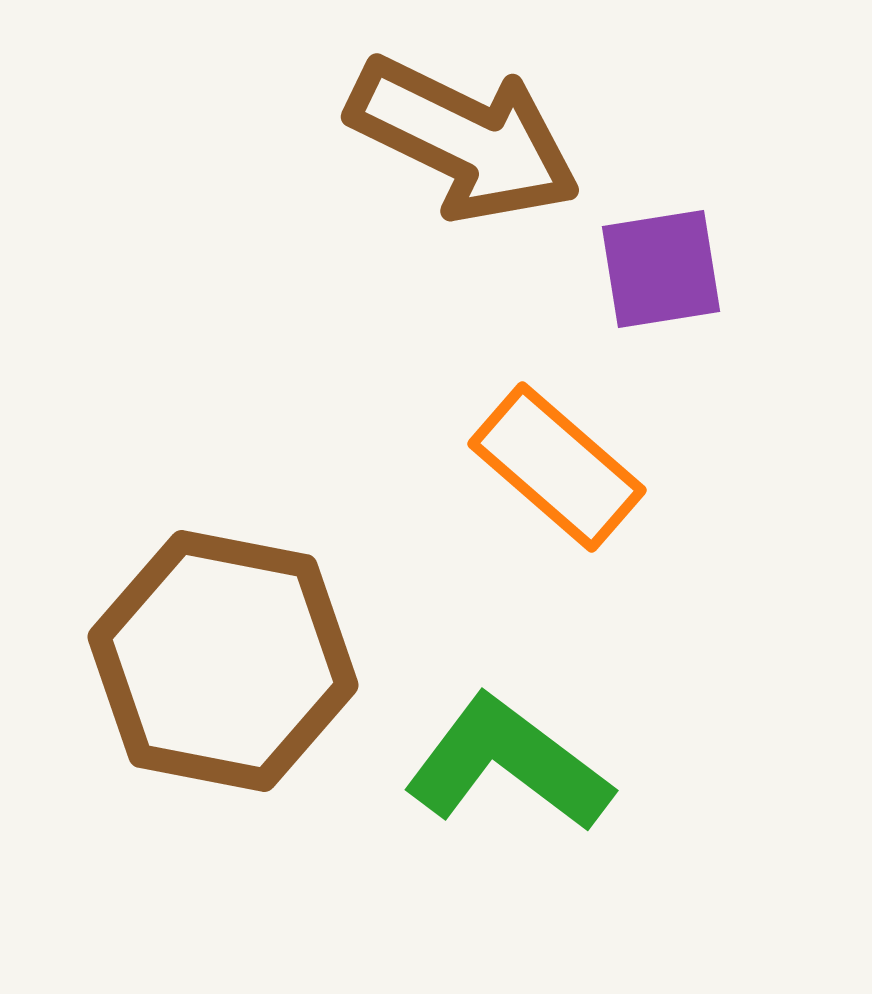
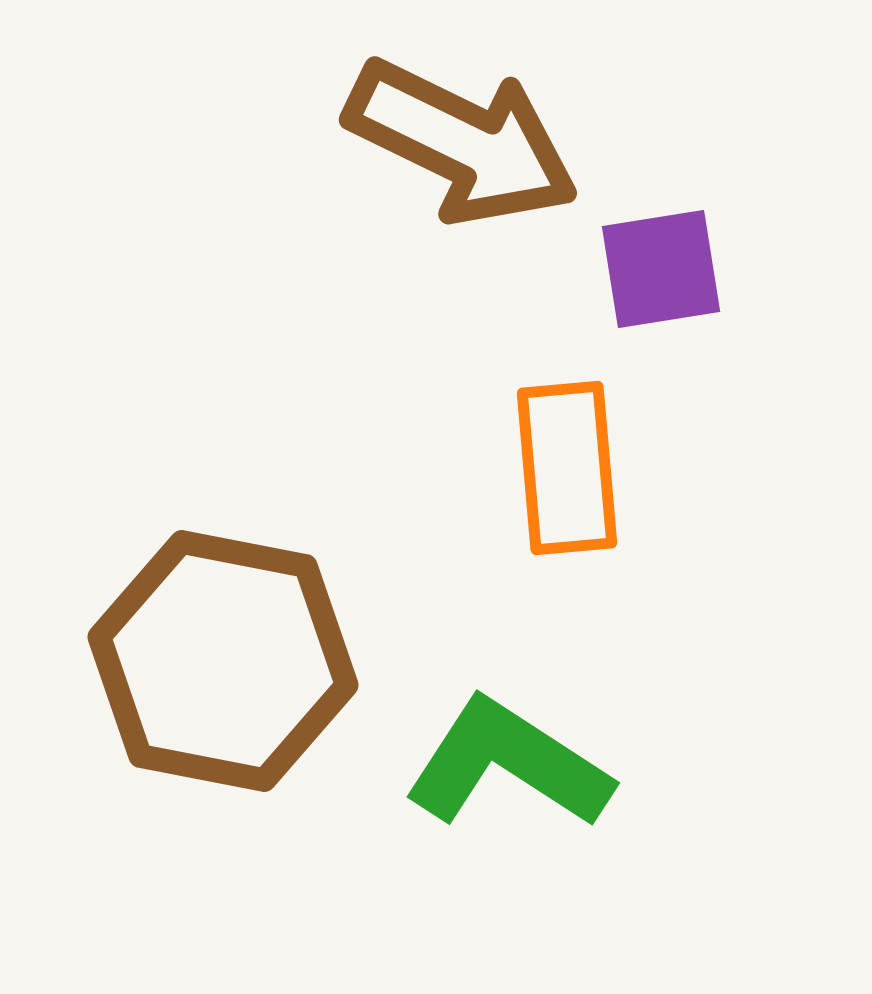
brown arrow: moved 2 px left, 3 px down
orange rectangle: moved 10 px right, 1 px down; rotated 44 degrees clockwise
green L-shape: rotated 4 degrees counterclockwise
